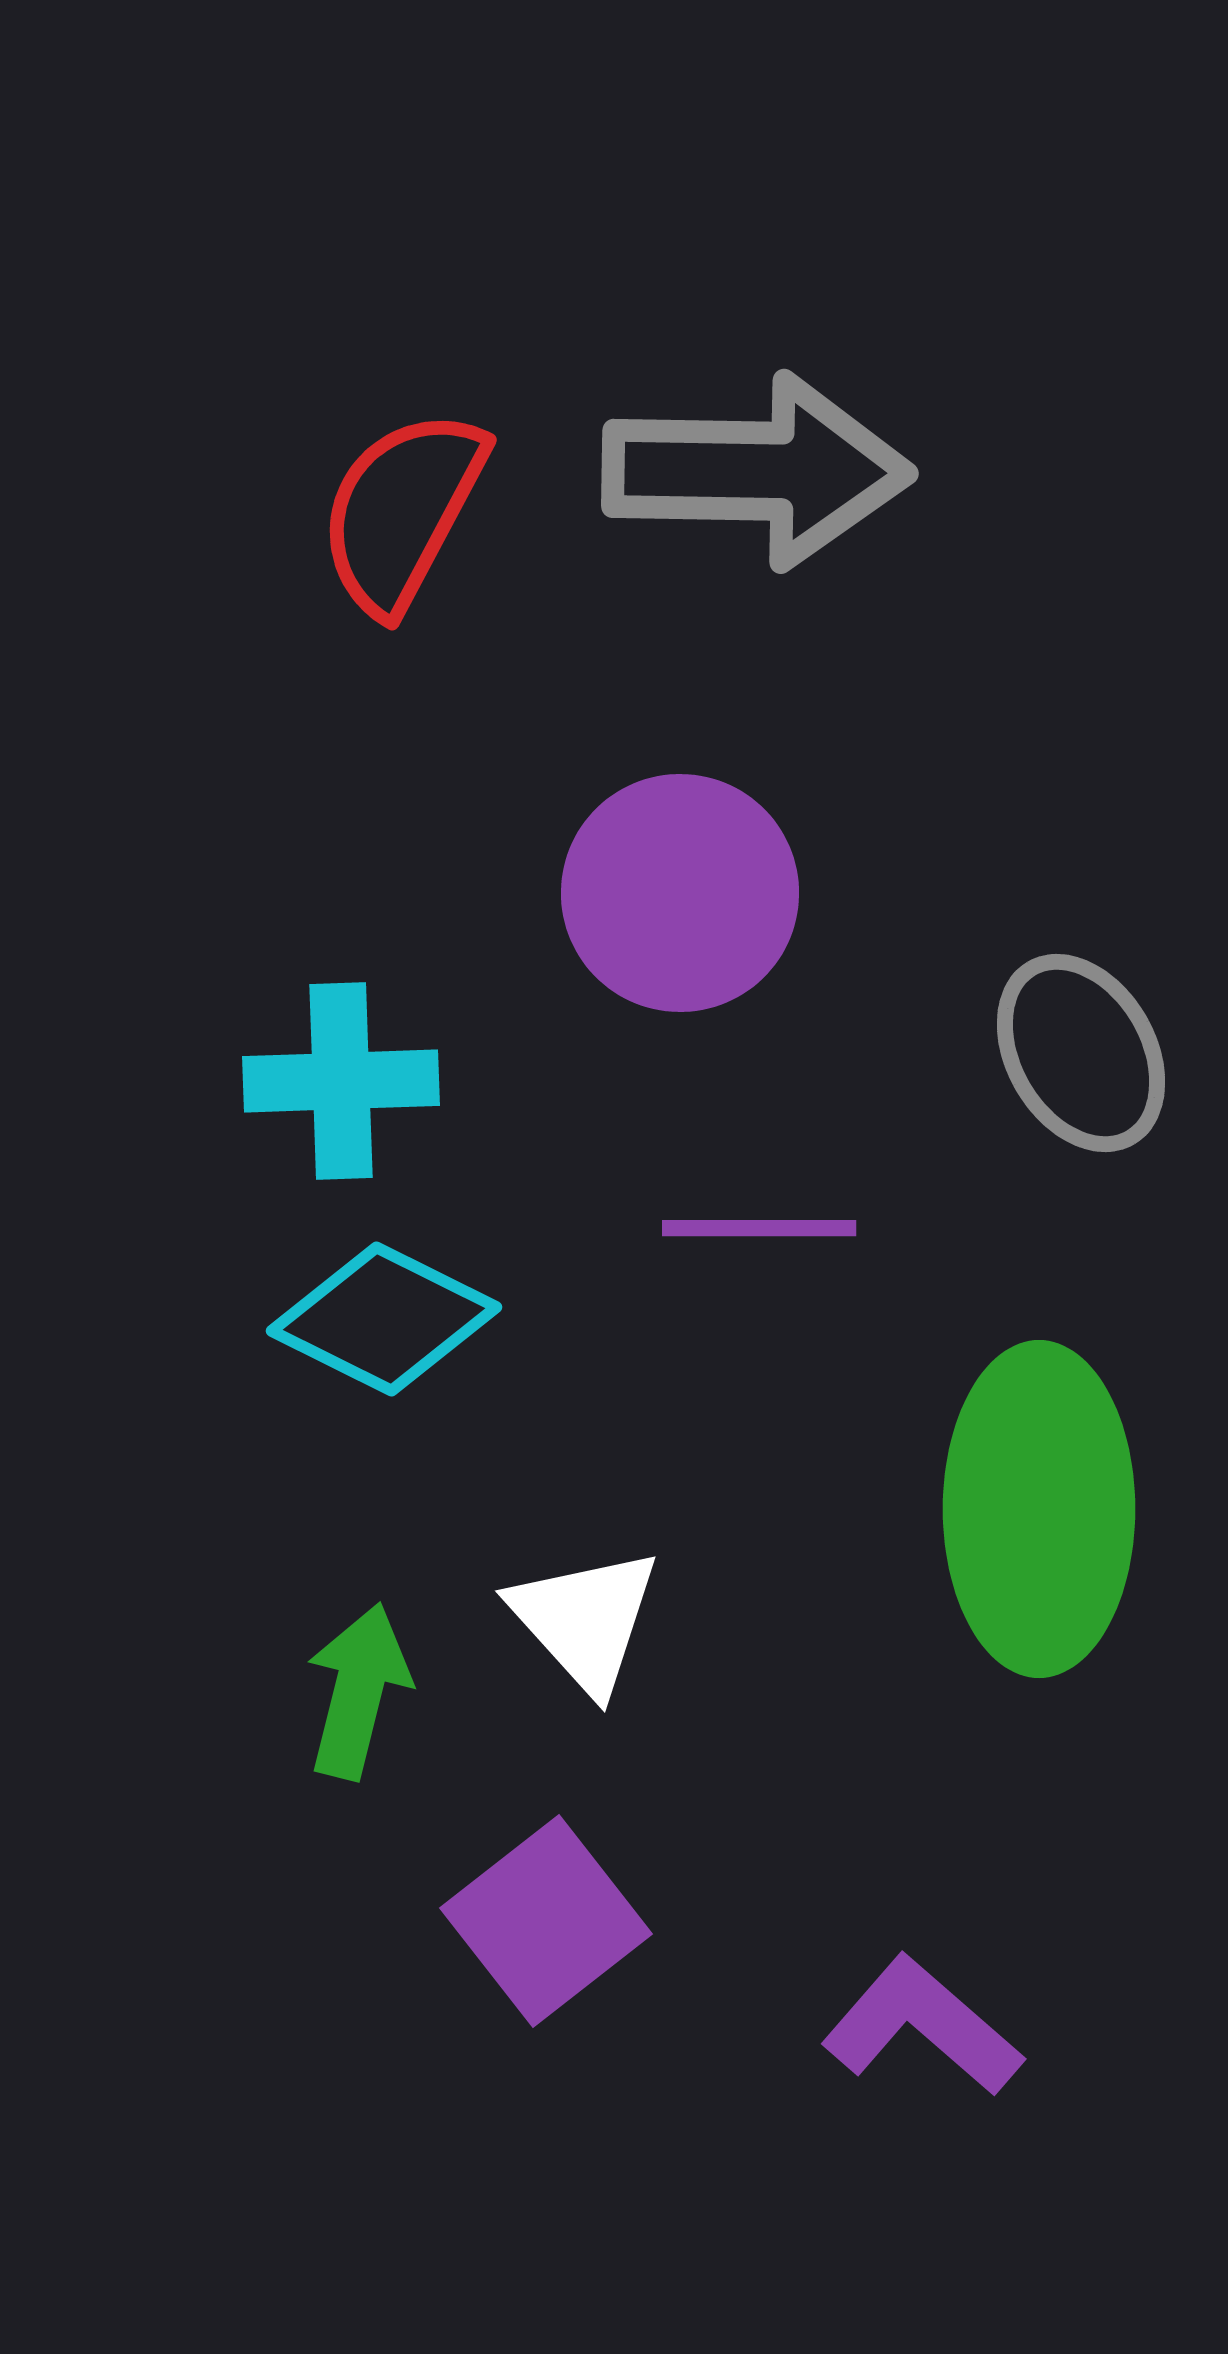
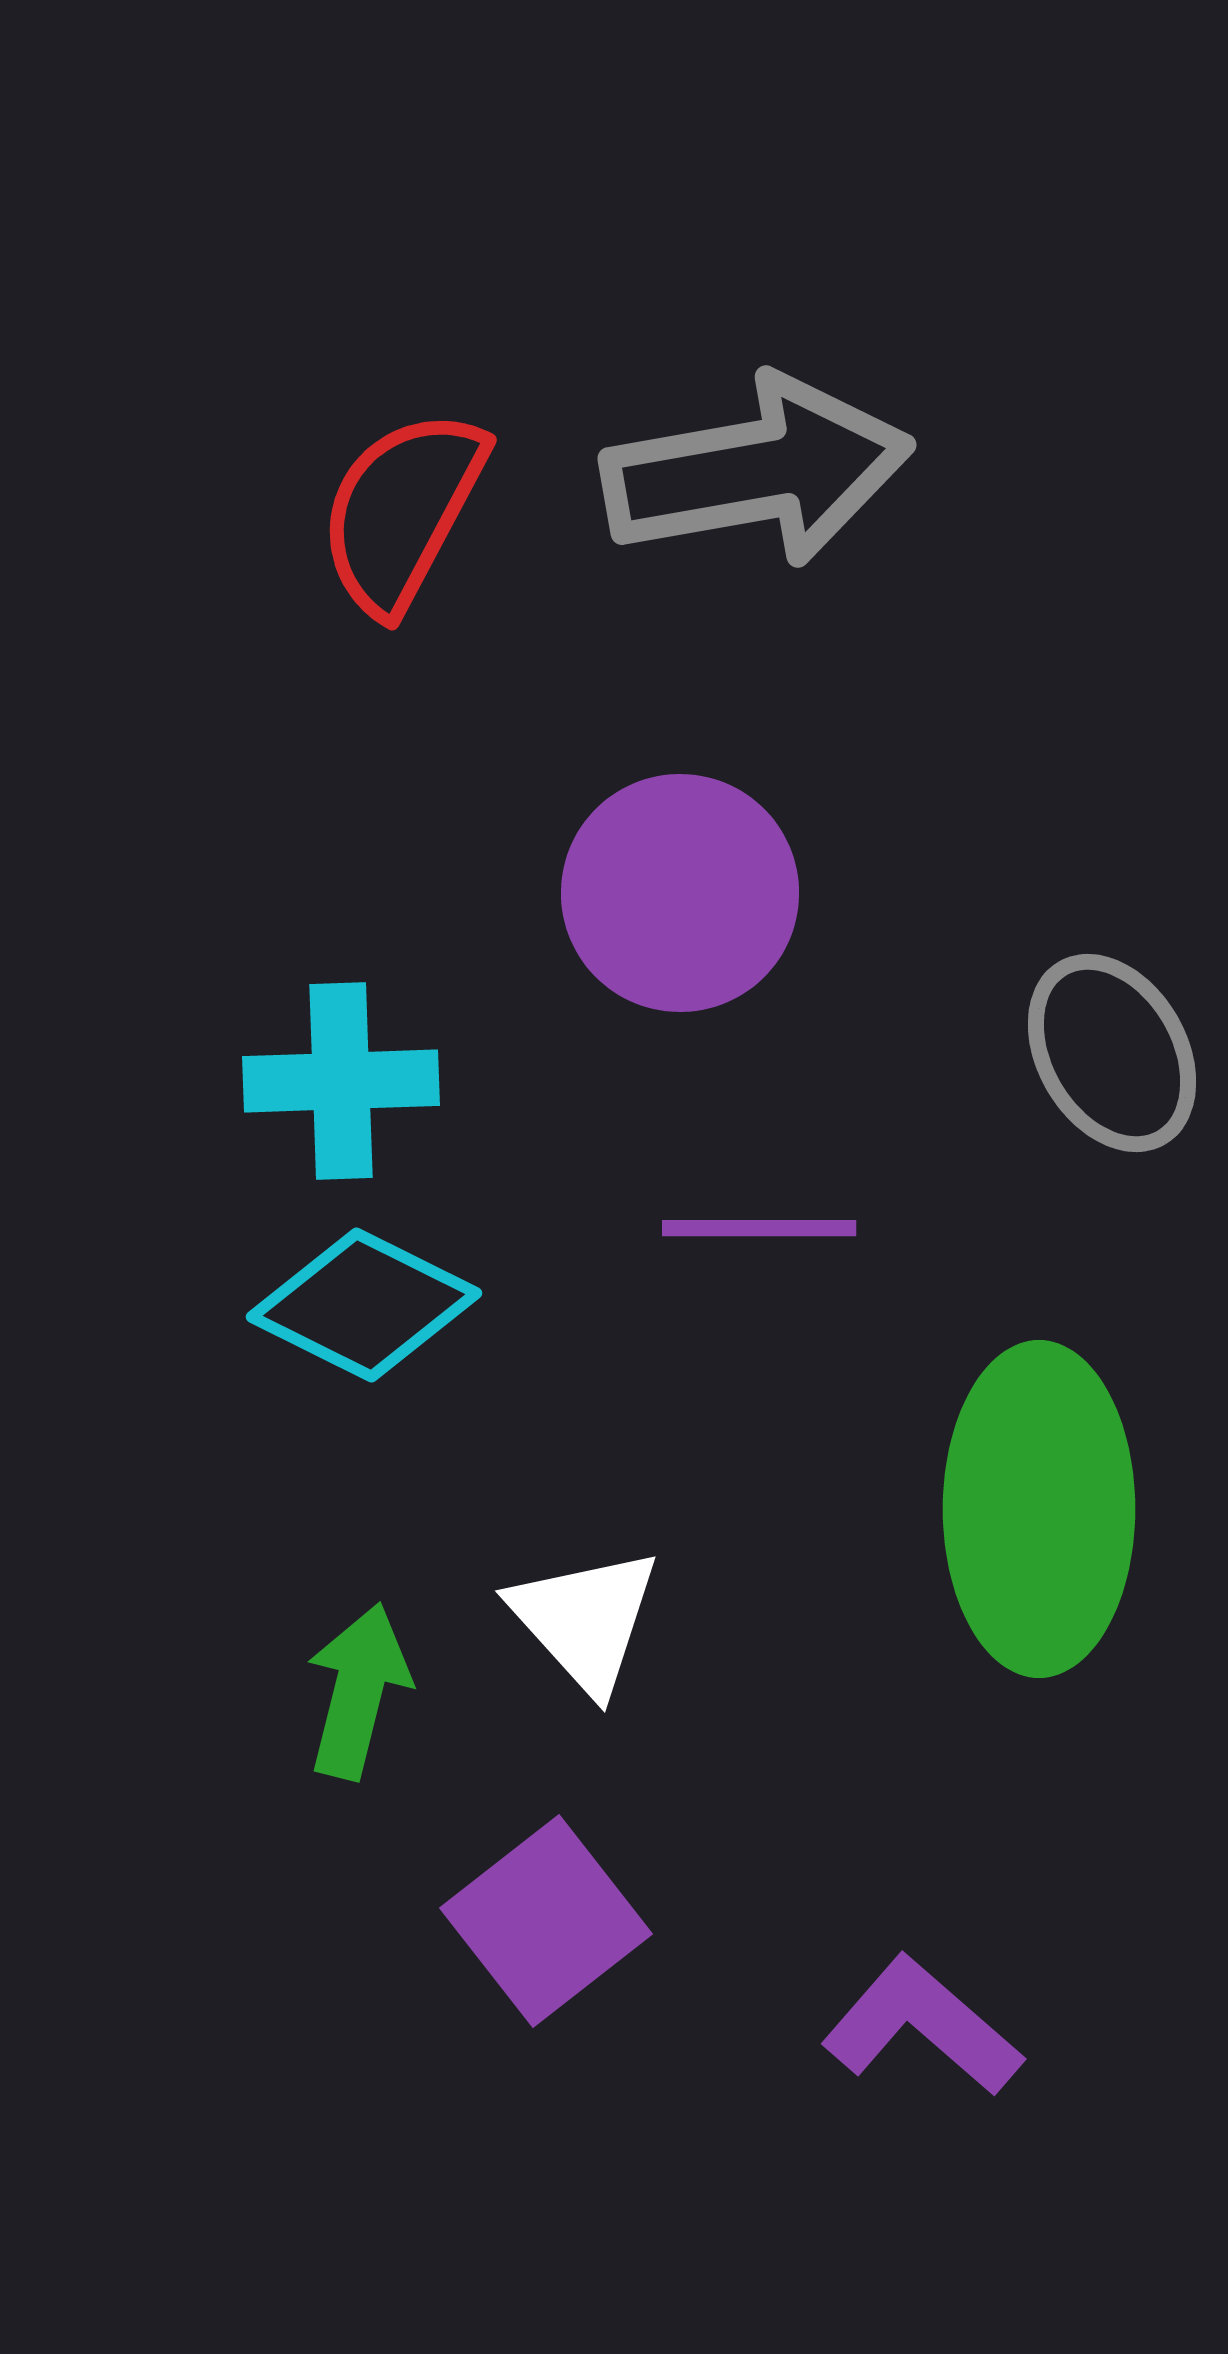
gray arrow: rotated 11 degrees counterclockwise
gray ellipse: moved 31 px right
cyan diamond: moved 20 px left, 14 px up
